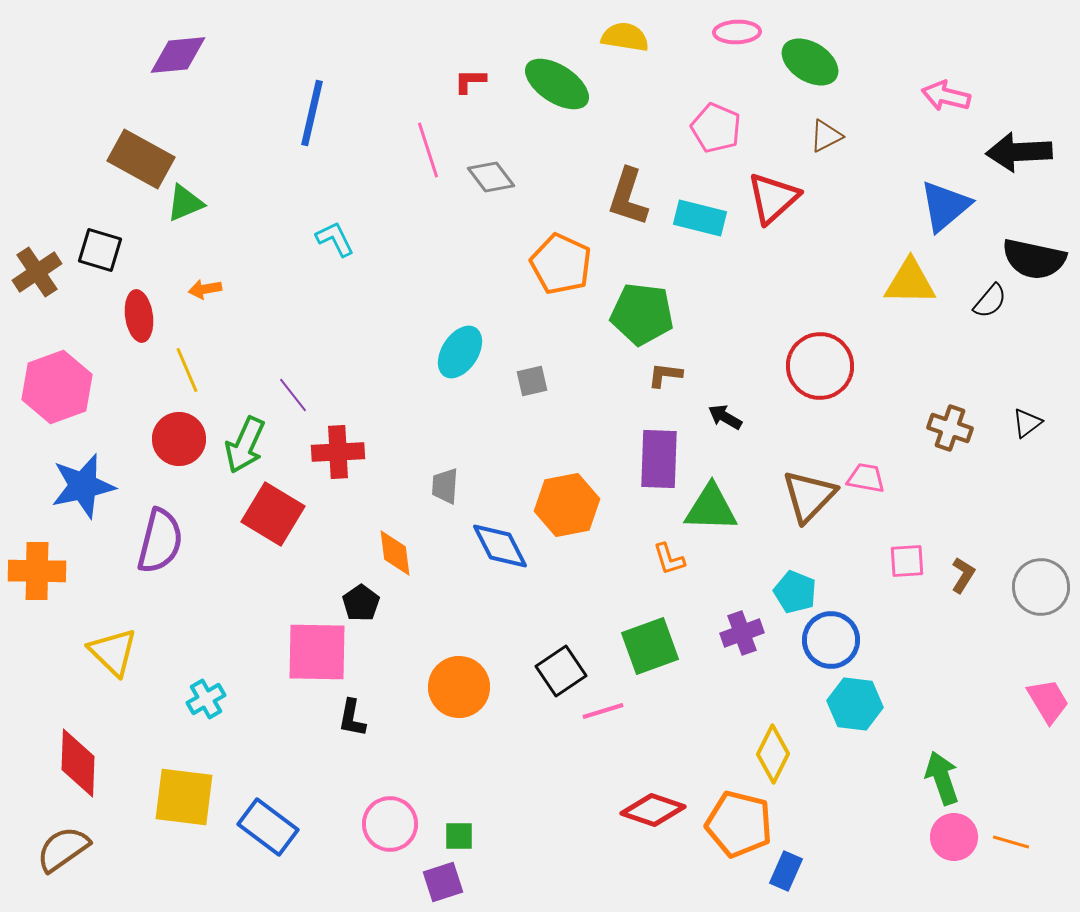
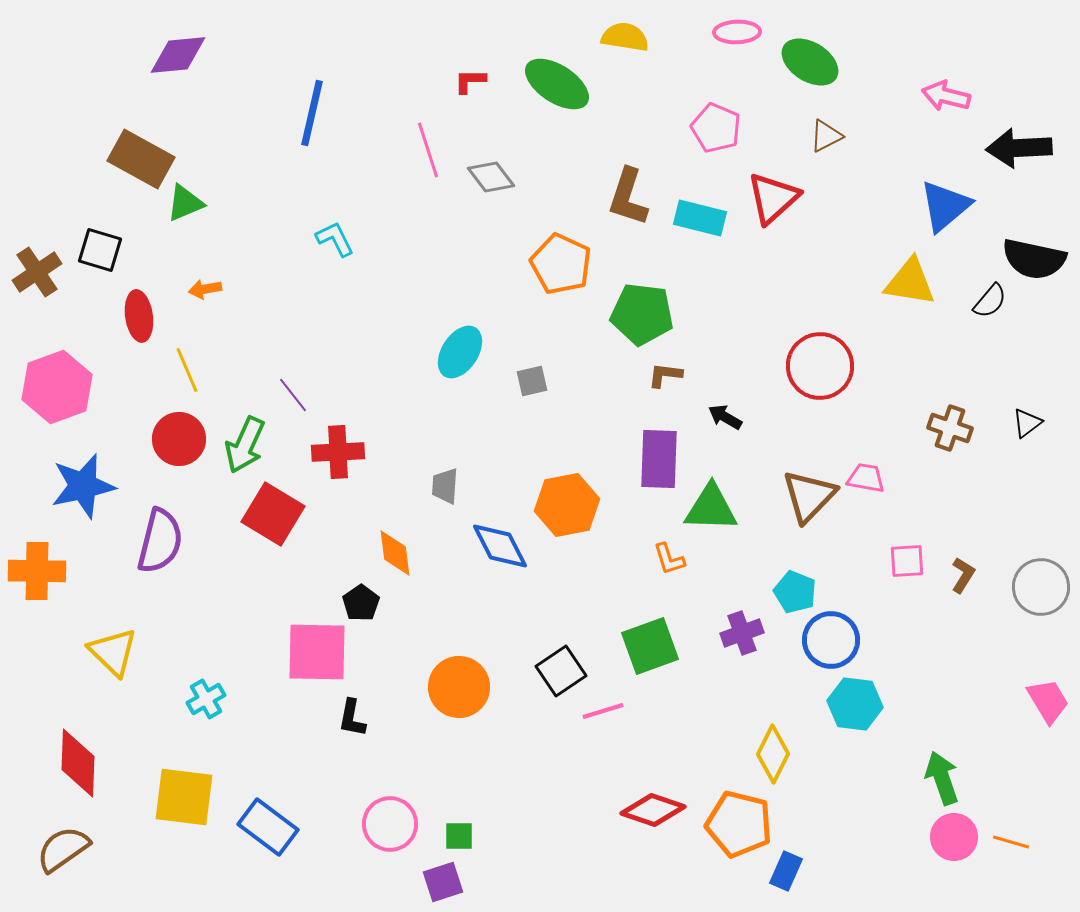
black arrow at (1019, 152): moved 4 px up
yellow triangle at (910, 282): rotated 8 degrees clockwise
